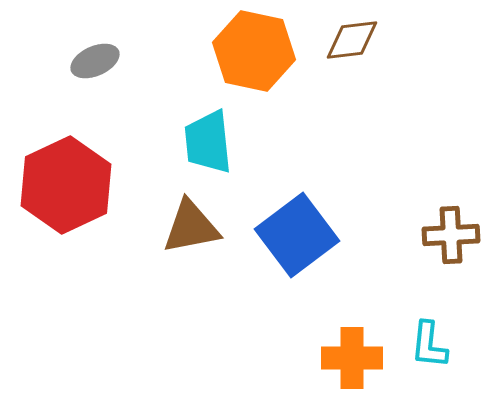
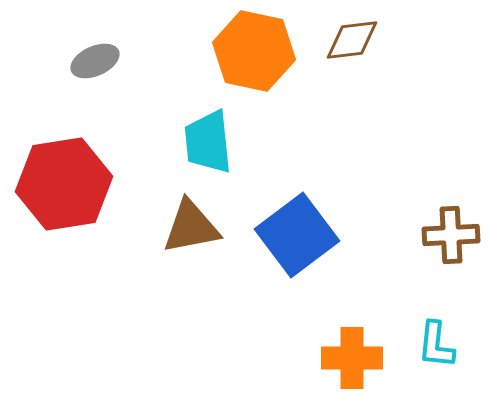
red hexagon: moved 2 px left, 1 px up; rotated 16 degrees clockwise
cyan L-shape: moved 7 px right
